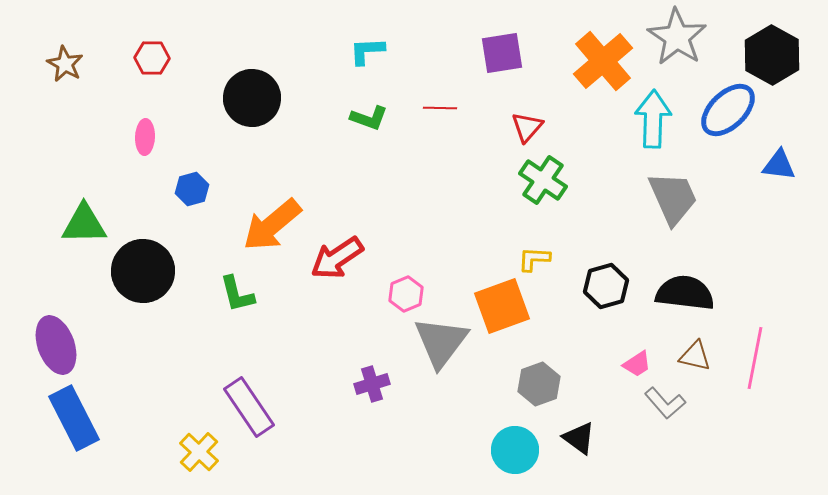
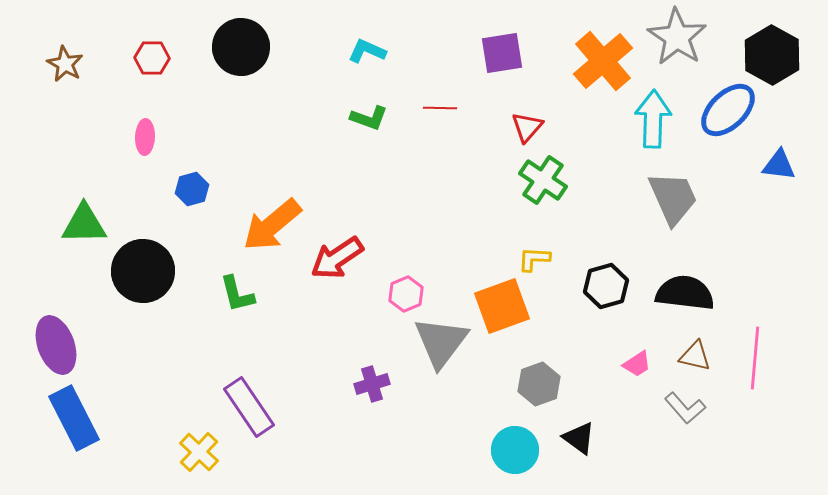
cyan L-shape at (367, 51): rotated 27 degrees clockwise
black circle at (252, 98): moved 11 px left, 51 px up
pink line at (755, 358): rotated 6 degrees counterclockwise
gray L-shape at (665, 403): moved 20 px right, 5 px down
